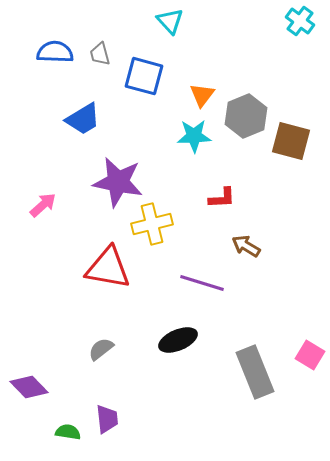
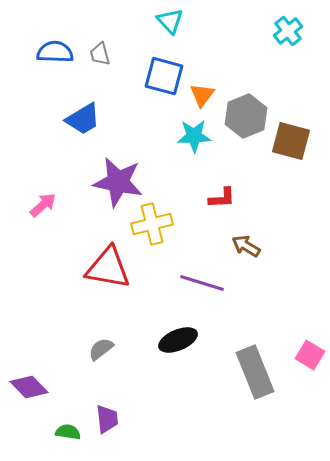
cyan cross: moved 12 px left, 10 px down; rotated 16 degrees clockwise
blue square: moved 20 px right
